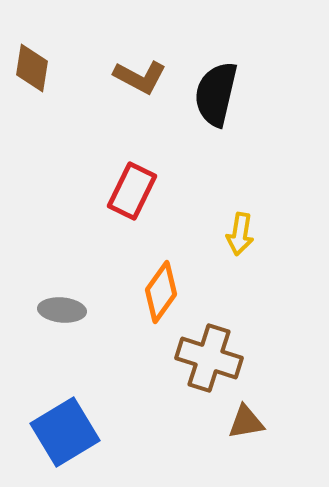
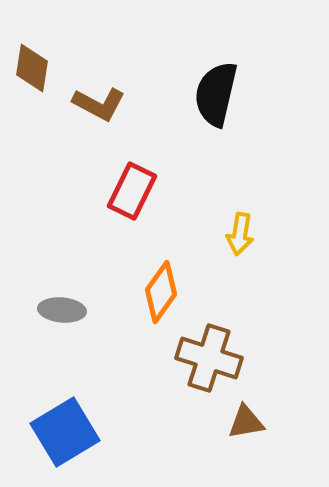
brown L-shape: moved 41 px left, 27 px down
